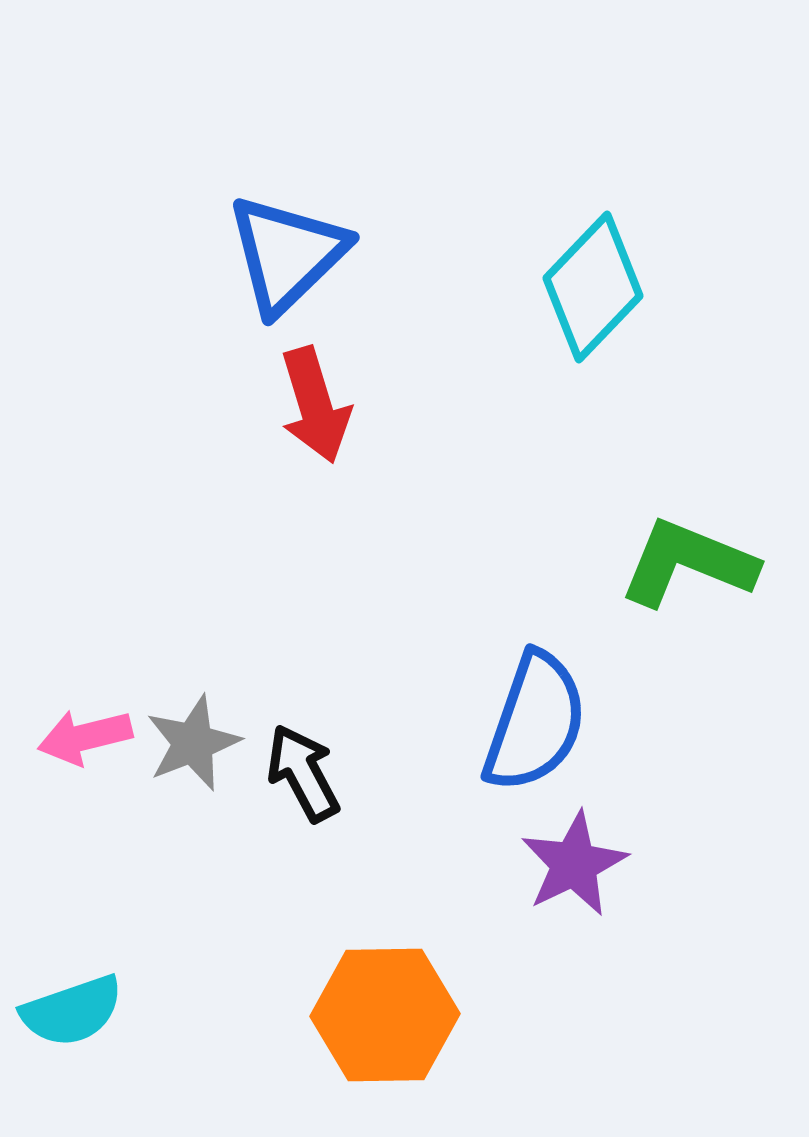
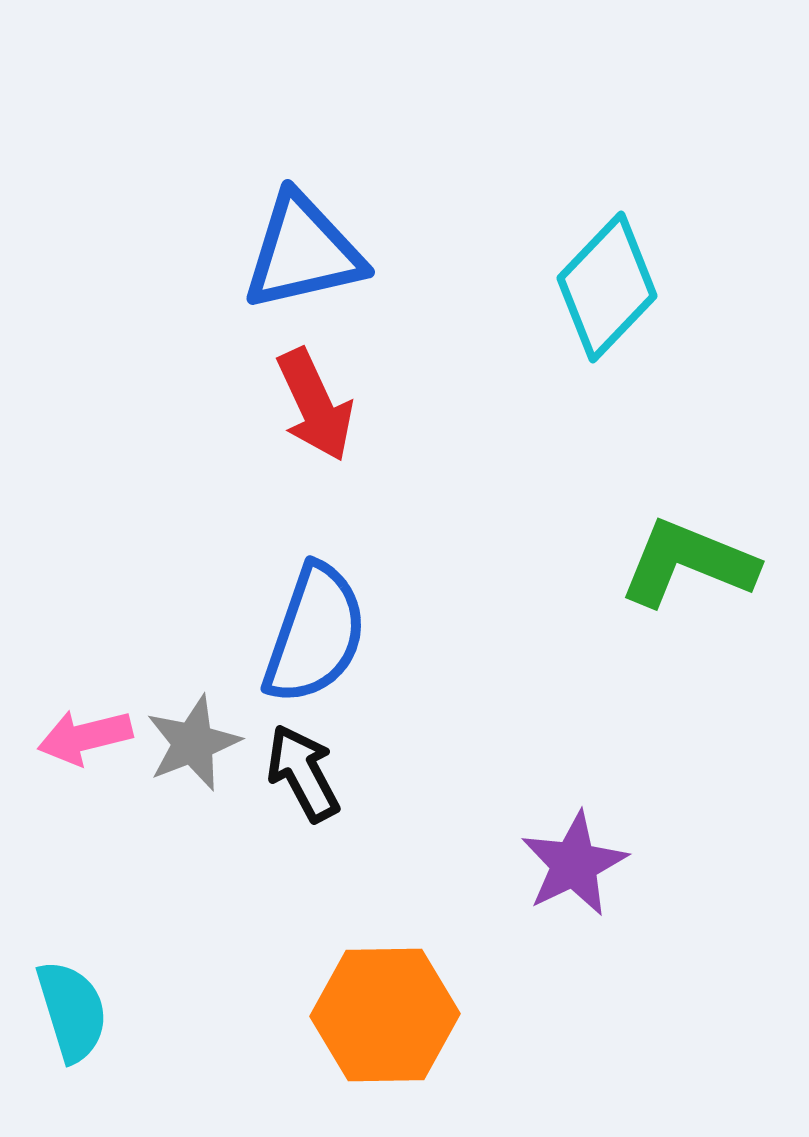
blue triangle: moved 16 px right, 2 px up; rotated 31 degrees clockwise
cyan diamond: moved 14 px right
red arrow: rotated 8 degrees counterclockwise
blue semicircle: moved 220 px left, 88 px up
cyan semicircle: rotated 88 degrees counterclockwise
